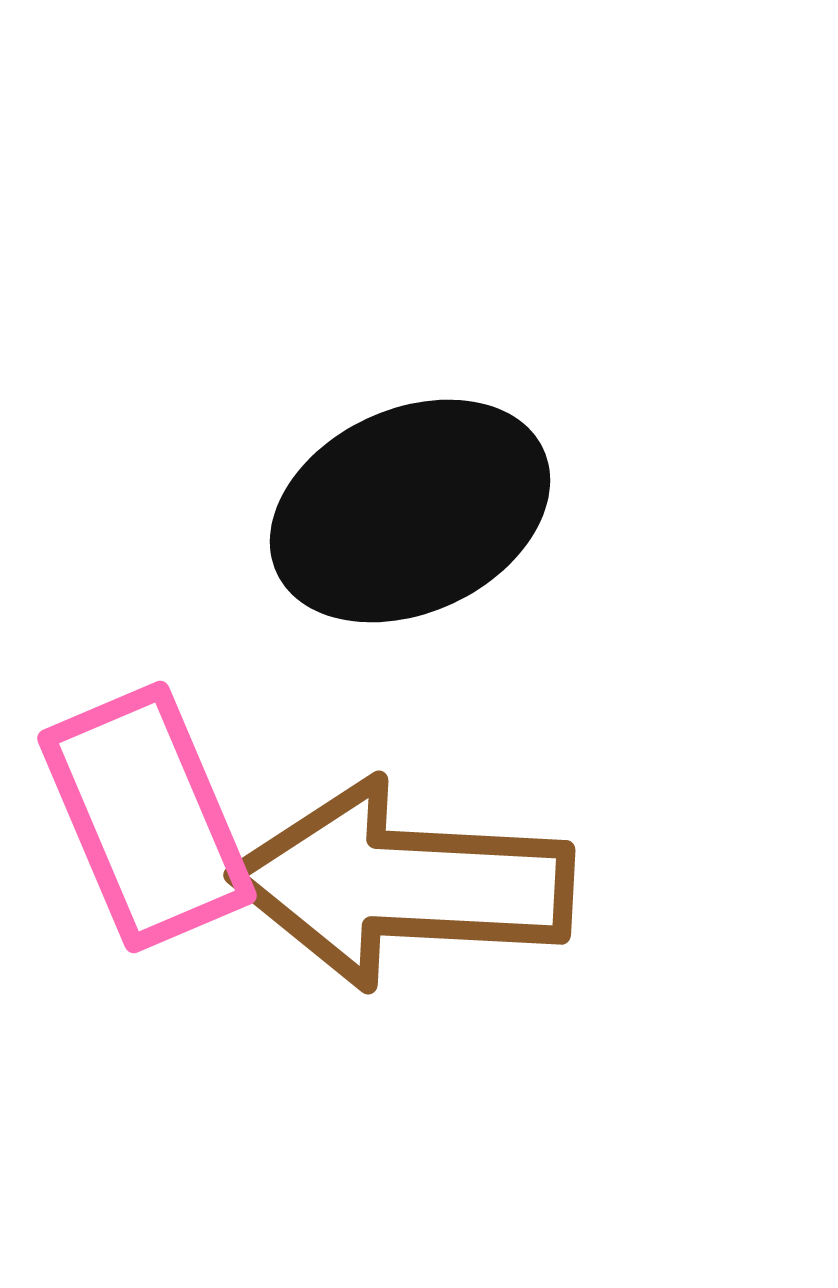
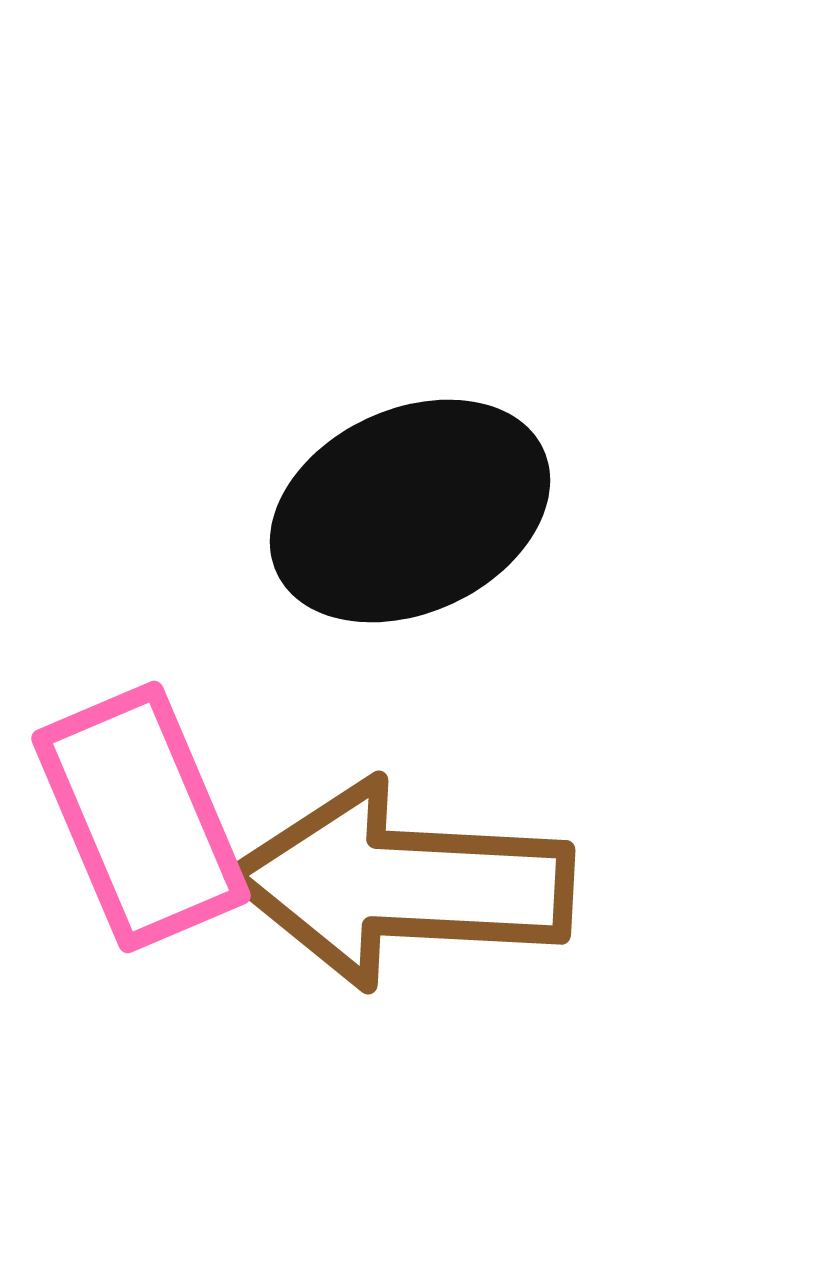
pink rectangle: moved 6 px left
